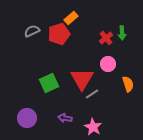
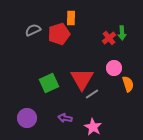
orange rectangle: rotated 48 degrees counterclockwise
gray semicircle: moved 1 px right, 1 px up
red cross: moved 3 px right
pink circle: moved 6 px right, 4 px down
